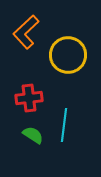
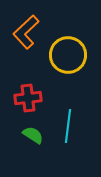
red cross: moved 1 px left
cyan line: moved 4 px right, 1 px down
